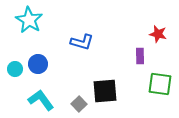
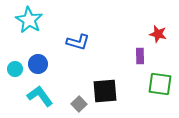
blue L-shape: moved 4 px left
cyan L-shape: moved 1 px left, 4 px up
